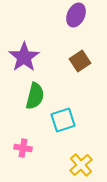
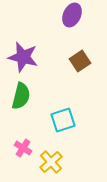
purple ellipse: moved 4 px left
purple star: moved 1 px left; rotated 24 degrees counterclockwise
green semicircle: moved 14 px left
pink cross: rotated 24 degrees clockwise
yellow cross: moved 30 px left, 3 px up
